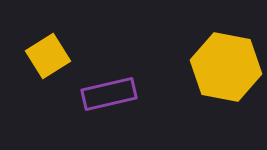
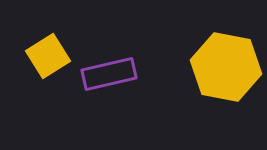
purple rectangle: moved 20 px up
